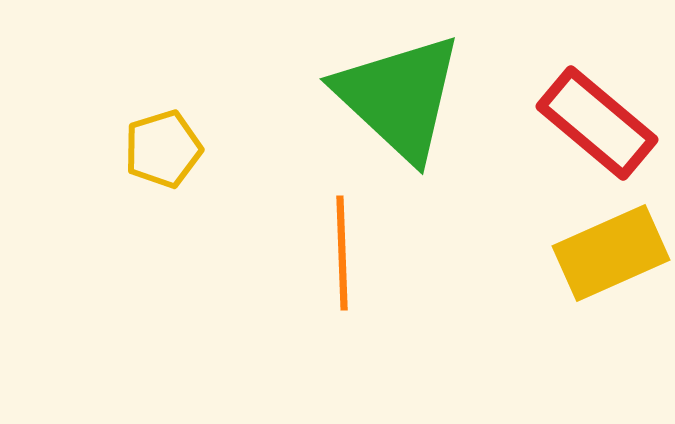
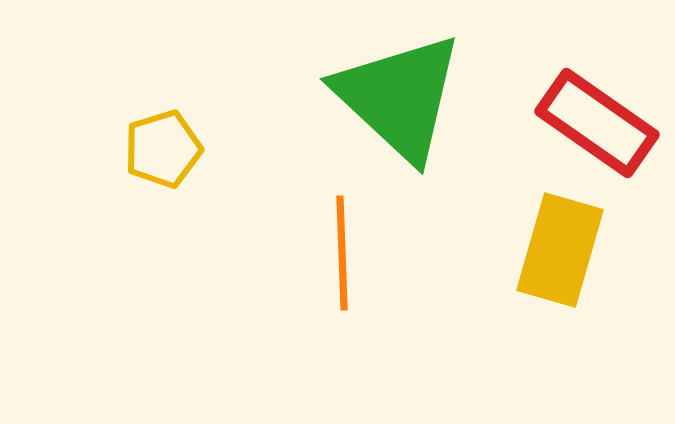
red rectangle: rotated 5 degrees counterclockwise
yellow rectangle: moved 51 px left, 3 px up; rotated 50 degrees counterclockwise
